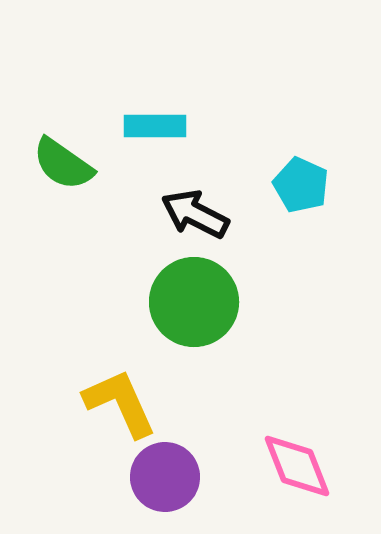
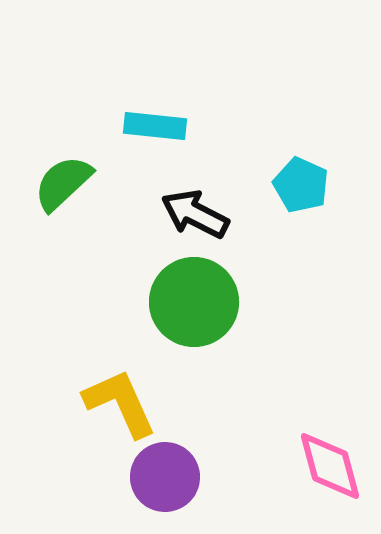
cyan rectangle: rotated 6 degrees clockwise
green semicircle: moved 19 px down; rotated 102 degrees clockwise
pink diamond: moved 33 px right; rotated 6 degrees clockwise
